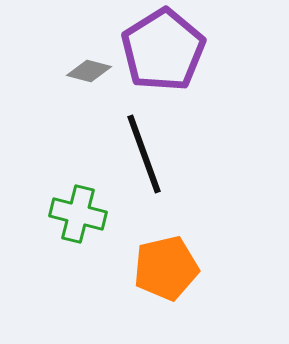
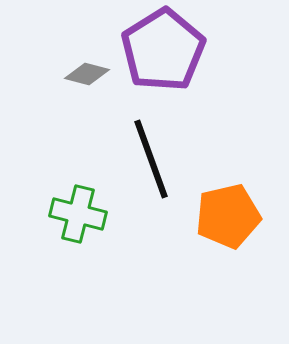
gray diamond: moved 2 px left, 3 px down
black line: moved 7 px right, 5 px down
orange pentagon: moved 62 px right, 52 px up
